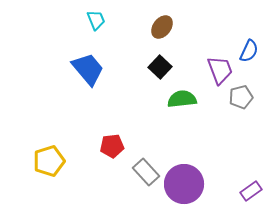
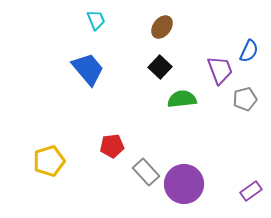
gray pentagon: moved 4 px right, 2 px down
